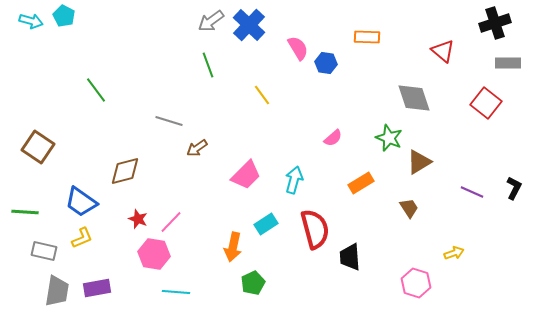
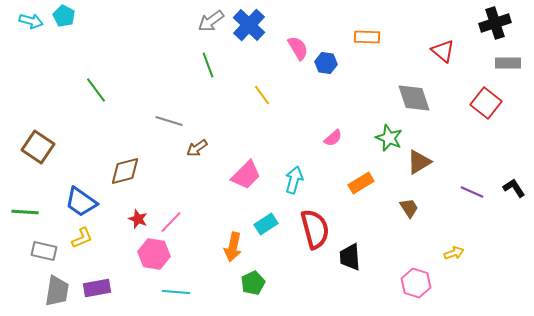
black L-shape at (514, 188): rotated 60 degrees counterclockwise
